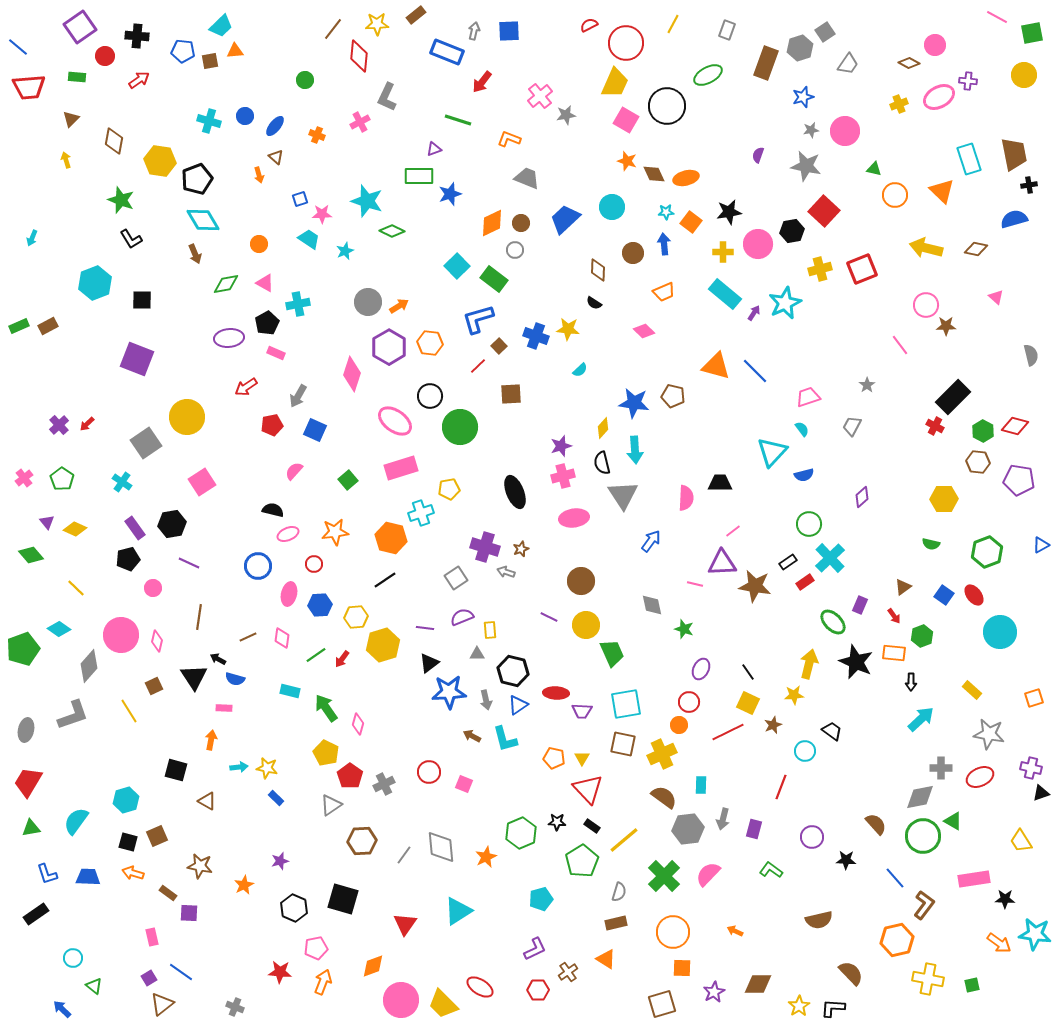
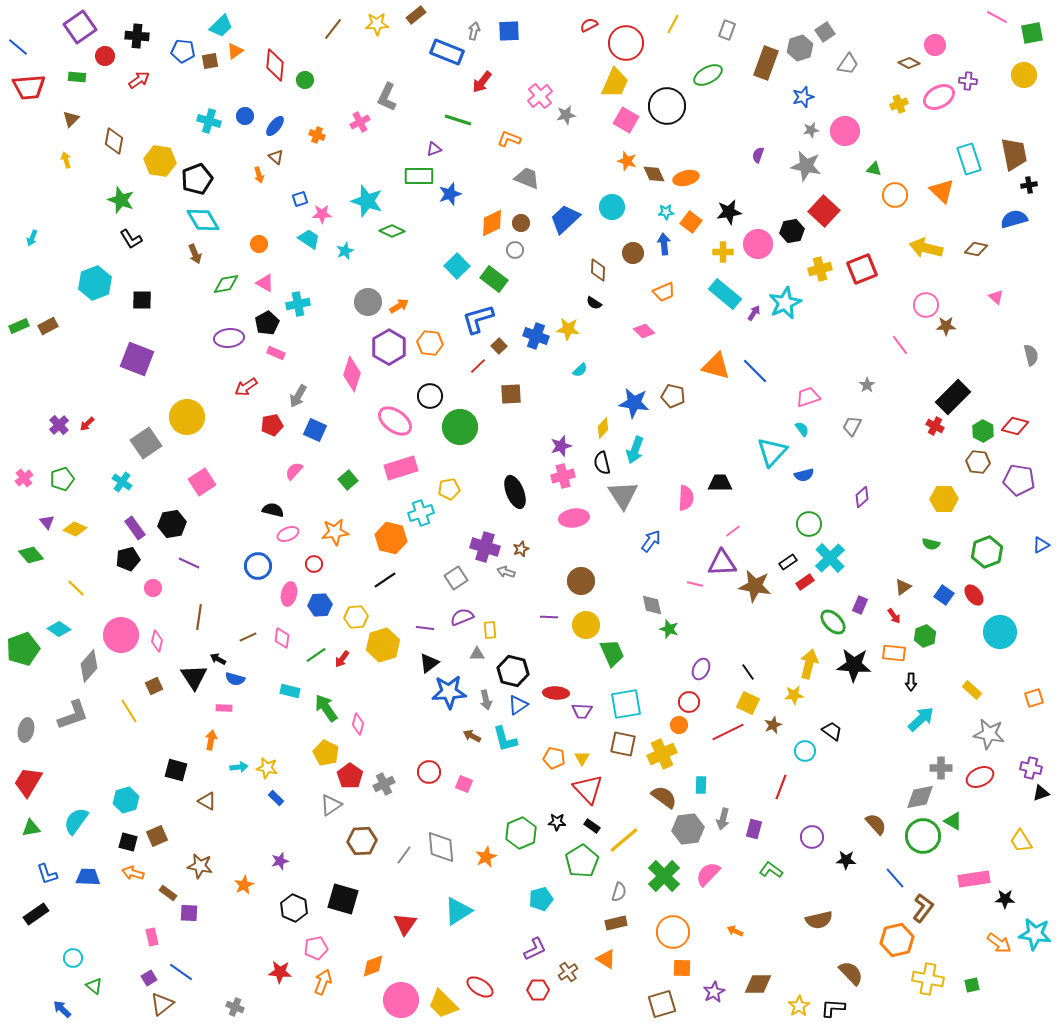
orange triangle at (235, 51): rotated 30 degrees counterclockwise
red diamond at (359, 56): moved 84 px left, 9 px down
cyan arrow at (635, 450): rotated 24 degrees clockwise
green pentagon at (62, 479): rotated 20 degrees clockwise
purple line at (549, 617): rotated 24 degrees counterclockwise
green star at (684, 629): moved 15 px left
green hexagon at (922, 636): moved 3 px right
black star at (856, 662): moved 2 px left, 3 px down; rotated 20 degrees counterclockwise
brown L-shape at (924, 905): moved 1 px left, 3 px down
